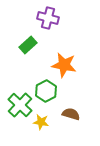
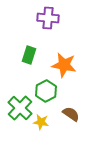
purple cross: rotated 10 degrees counterclockwise
green rectangle: moved 1 px right, 10 px down; rotated 30 degrees counterclockwise
green cross: moved 3 px down
brown semicircle: rotated 18 degrees clockwise
